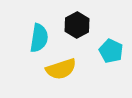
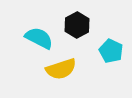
cyan semicircle: rotated 72 degrees counterclockwise
